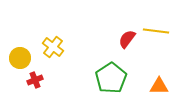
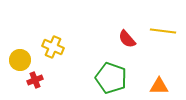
yellow line: moved 7 px right
red semicircle: rotated 78 degrees counterclockwise
yellow cross: rotated 15 degrees counterclockwise
yellow circle: moved 2 px down
green pentagon: rotated 20 degrees counterclockwise
